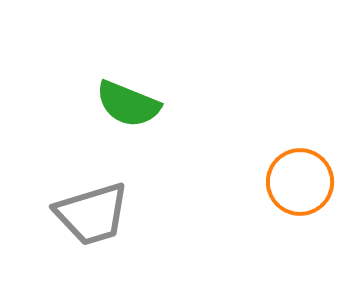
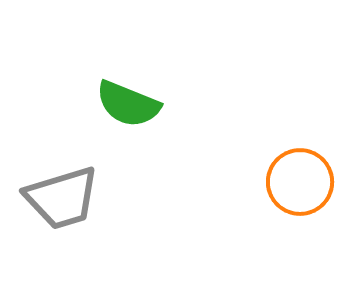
gray trapezoid: moved 30 px left, 16 px up
